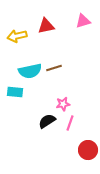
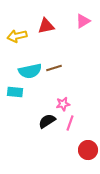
pink triangle: rotated 14 degrees counterclockwise
